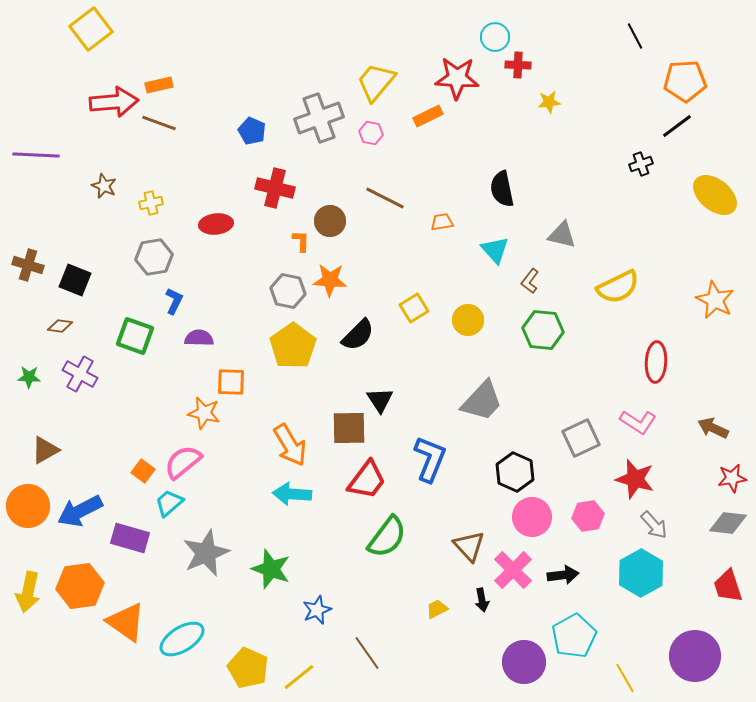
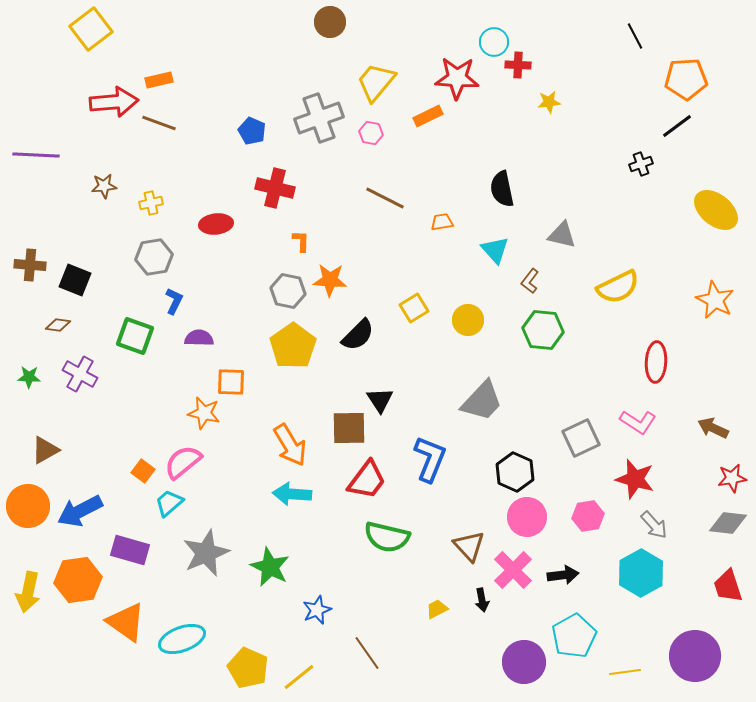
cyan circle at (495, 37): moved 1 px left, 5 px down
orange pentagon at (685, 81): moved 1 px right, 2 px up
orange rectangle at (159, 85): moved 5 px up
brown star at (104, 186): rotated 30 degrees counterclockwise
yellow ellipse at (715, 195): moved 1 px right, 15 px down
brown circle at (330, 221): moved 199 px up
brown cross at (28, 265): moved 2 px right; rotated 12 degrees counterclockwise
brown diamond at (60, 326): moved 2 px left, 1 px up
pink circle at (532, 517): moved 5 px left
green semicircle at (387, 537): rotated 66 degrees clockwise
purple rectangle at (130, 538): moved 12 px down
green star at (271, 569): moved 1 px left, 2 px up; rotated 6 degrees clockwise
orange hexagon at (80, 586): moved 2 px left, 6 px up
cyan ellipse at (182, 639): rotated 12 degrees clockwise
yellow line at (625, 678): moved 6 px up; rotated 68 degrees counterclockwise
